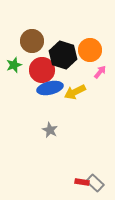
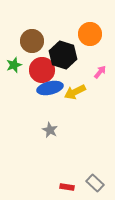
orange circle: moved 16 px up
red rectangle: moved 15 px left, 5 px down
